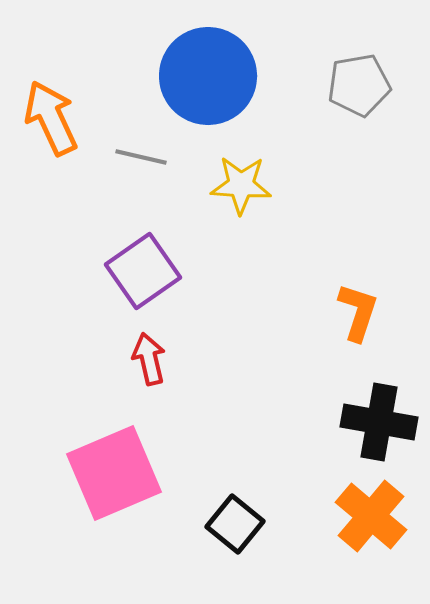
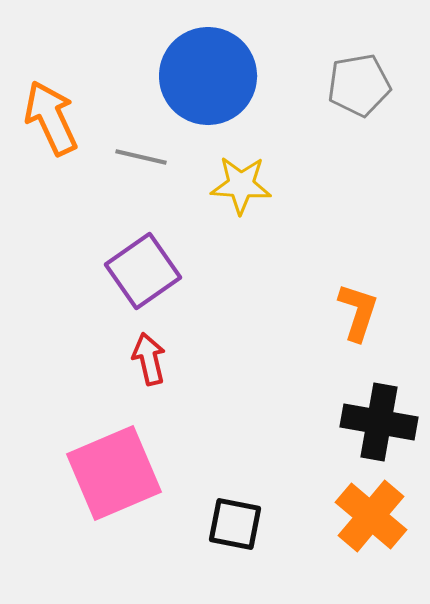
black square: rotated 28 degrees counterclockwise
